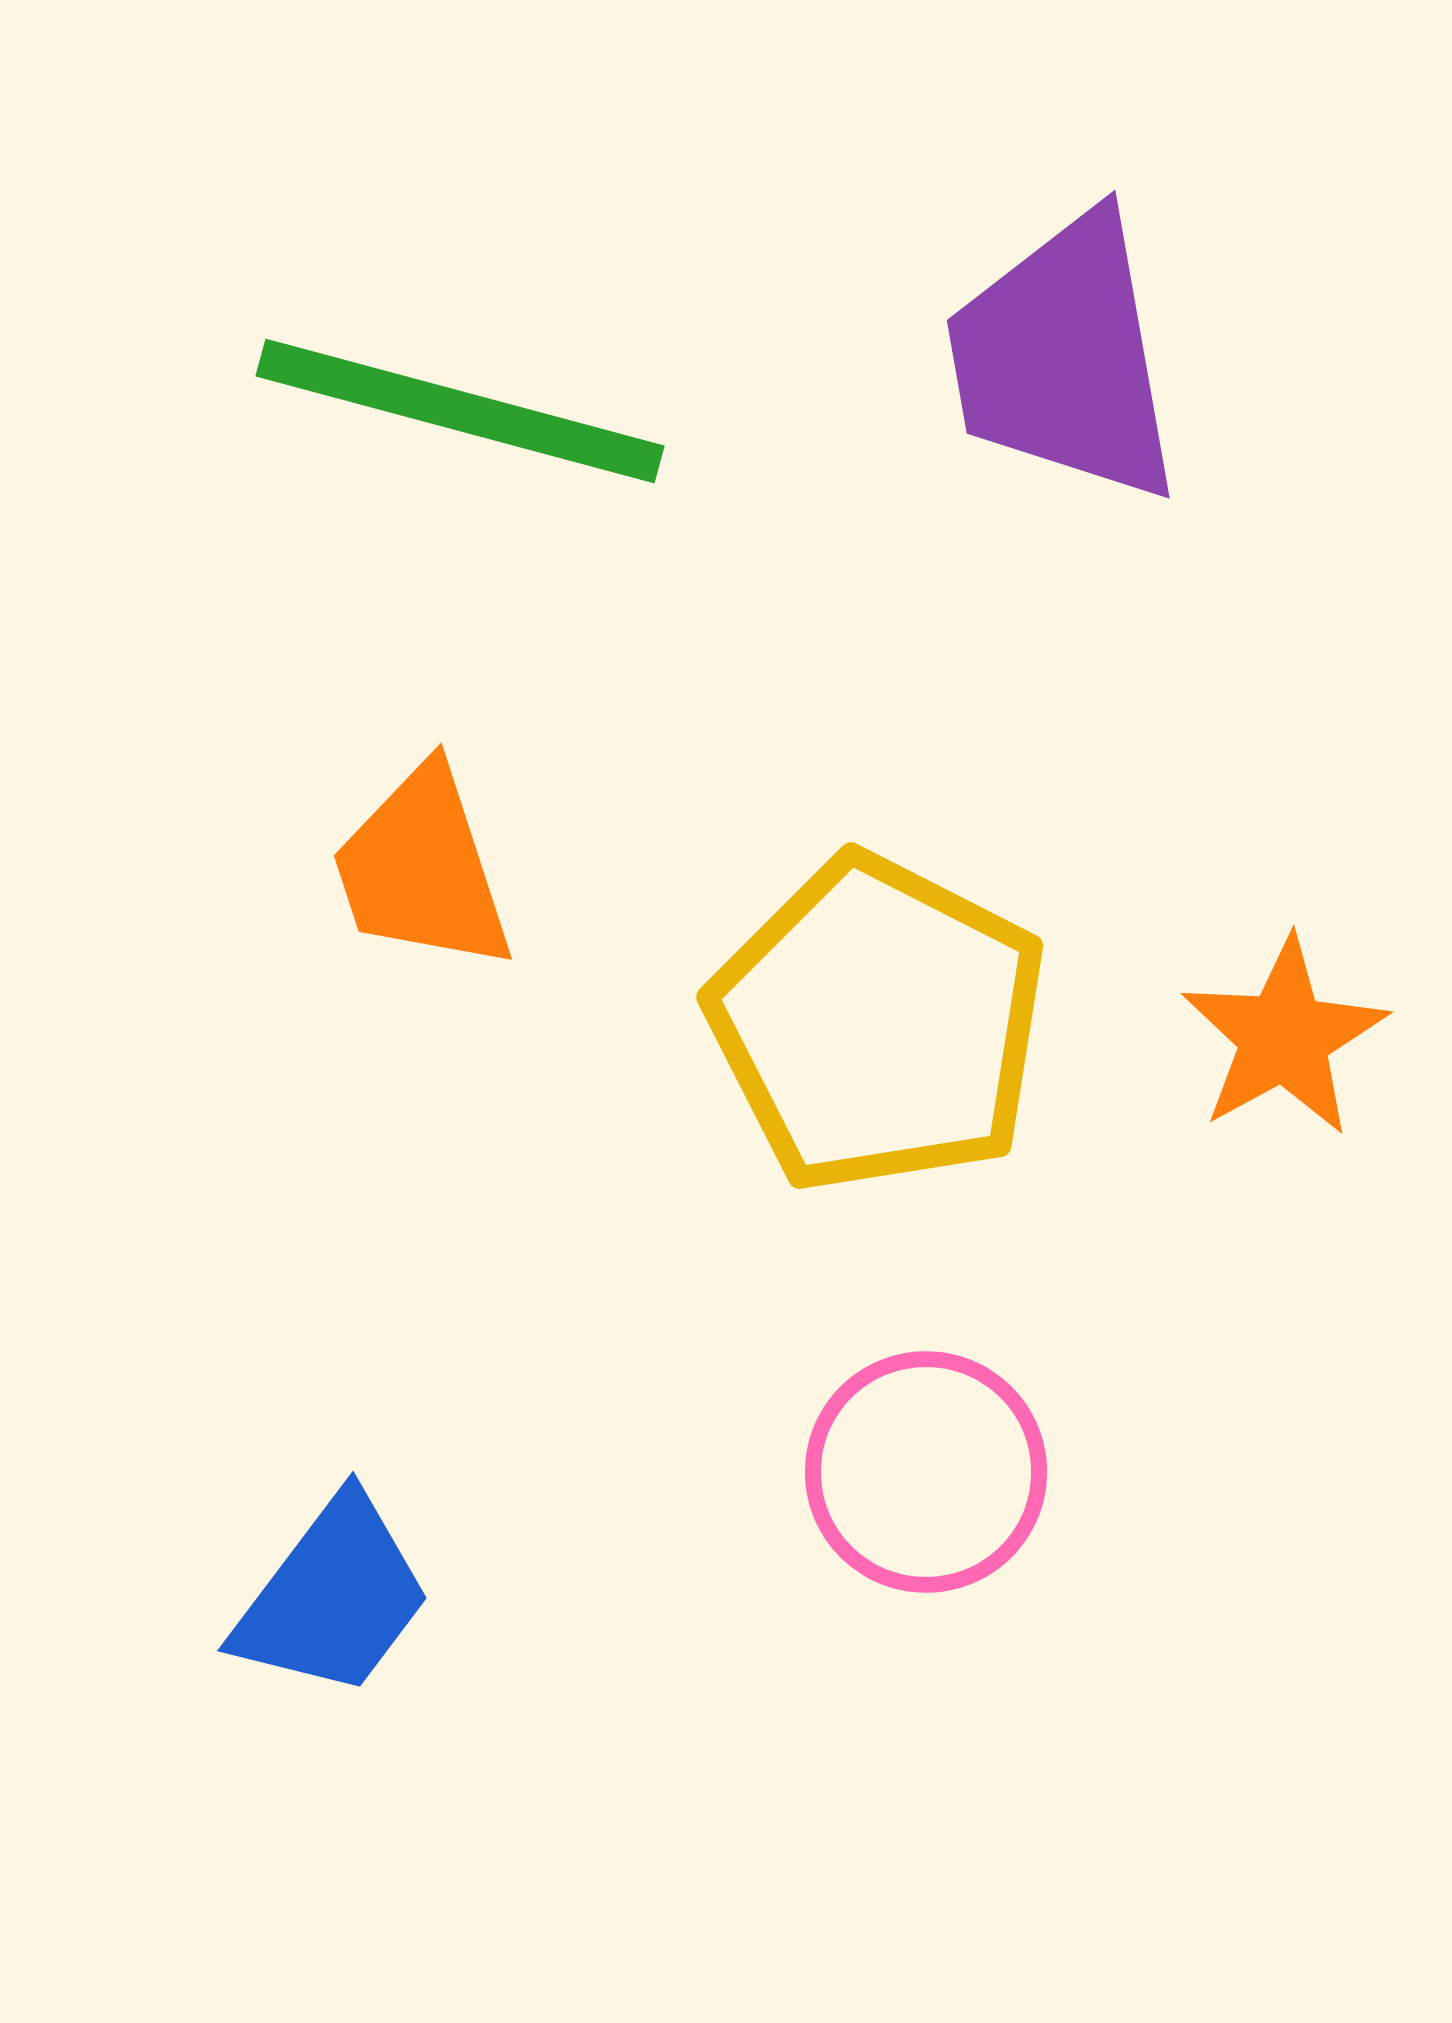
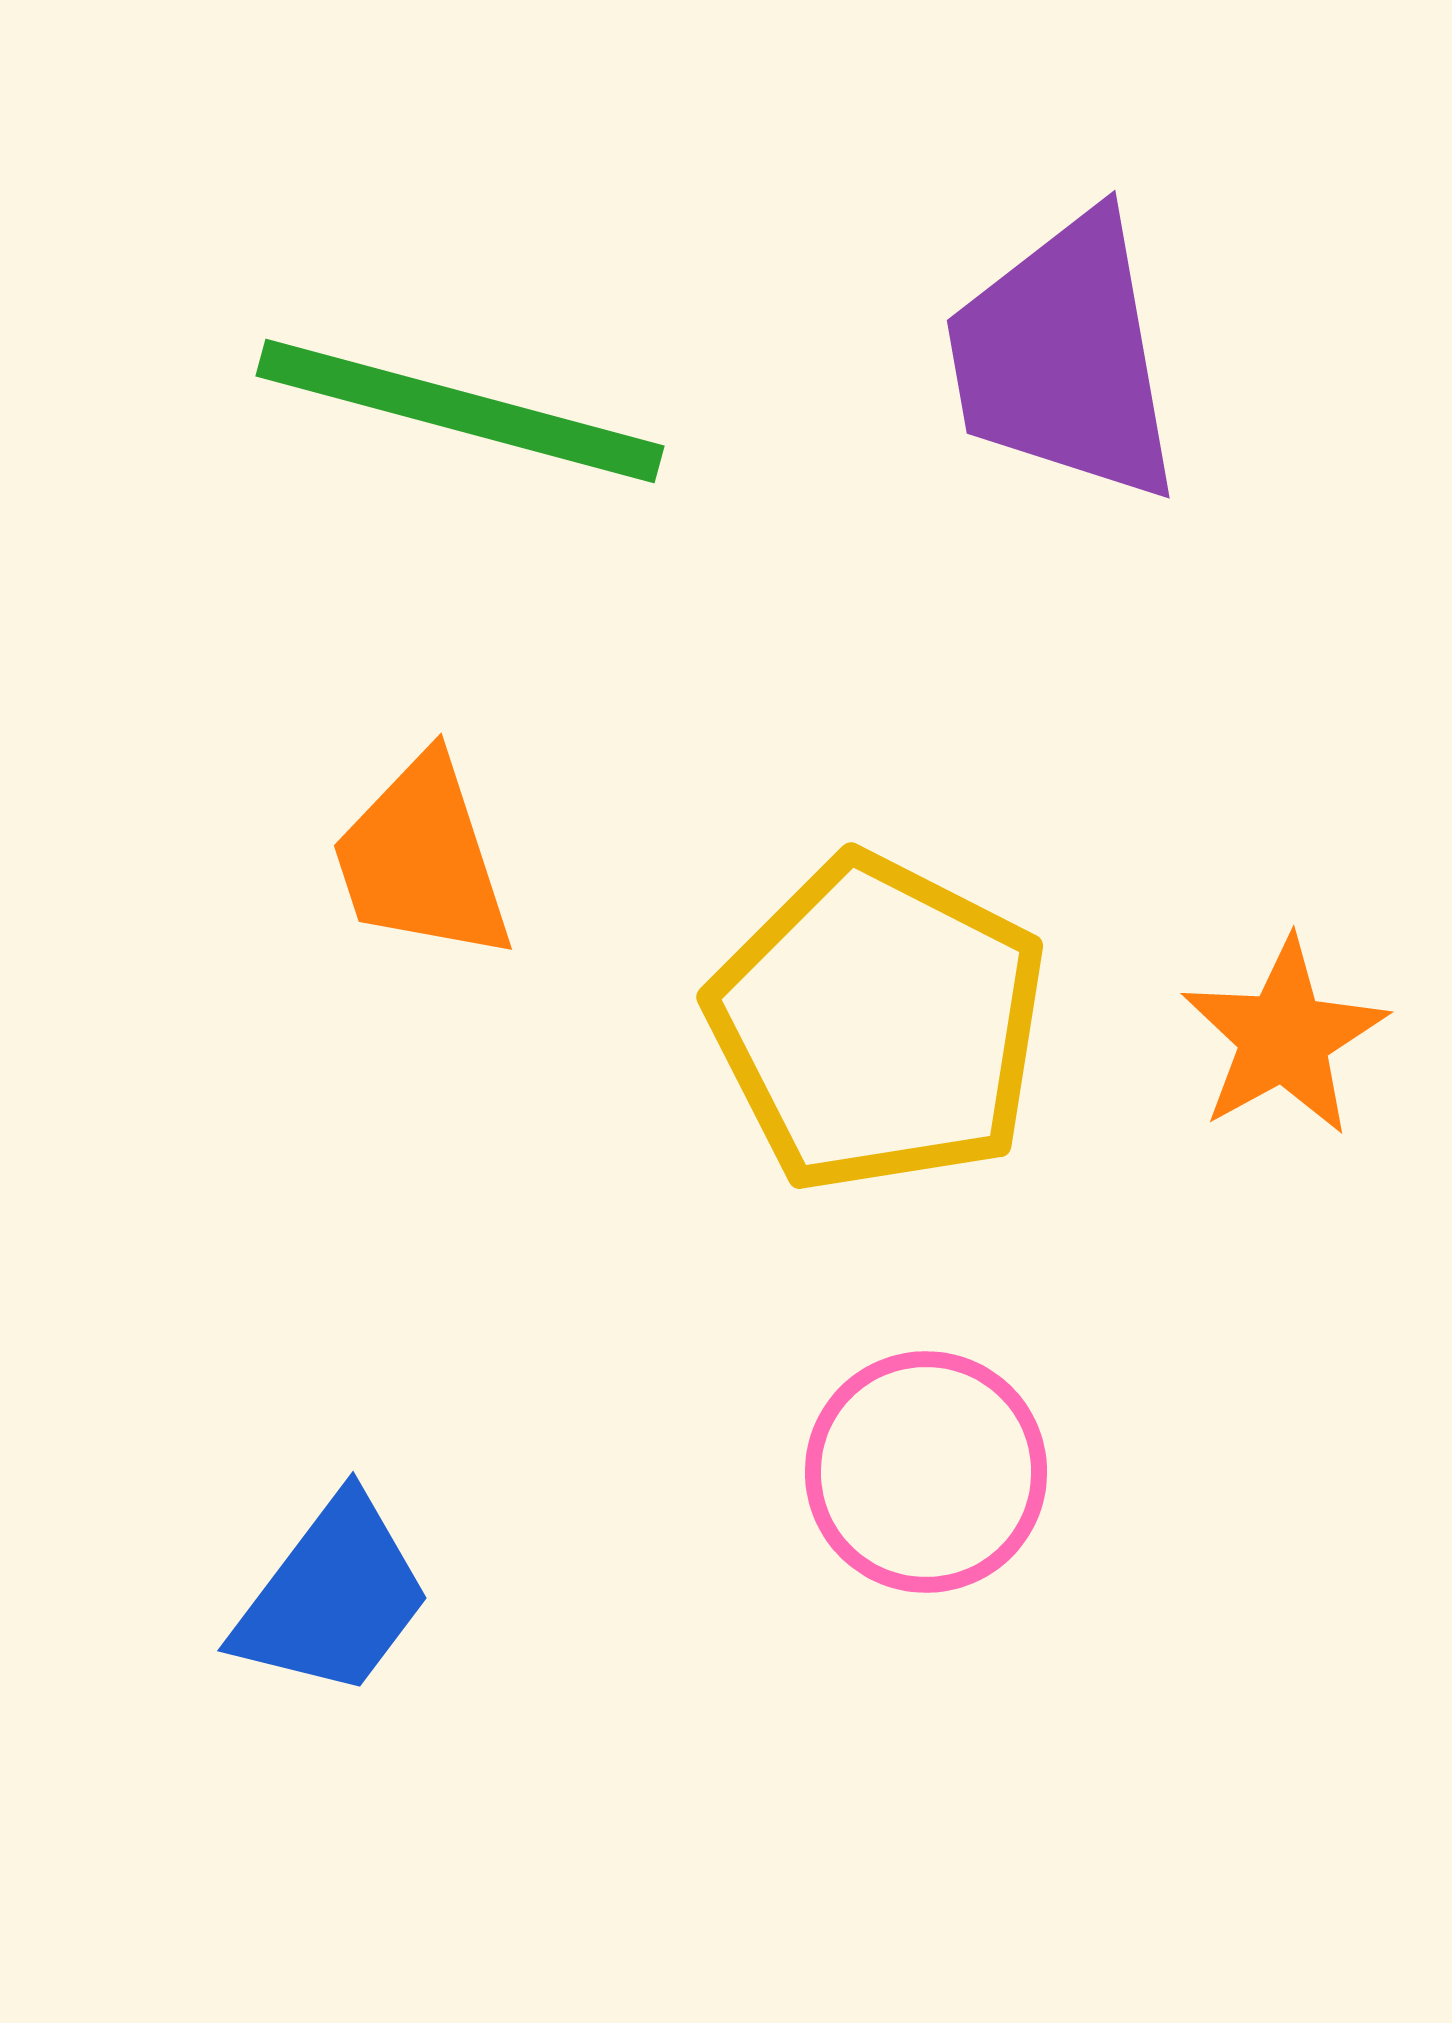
orange trapezoid: moved 10 px up
